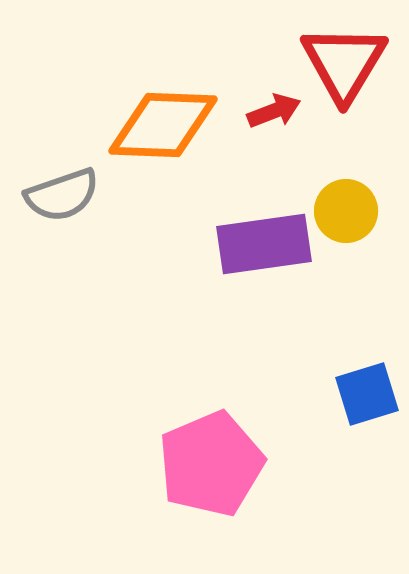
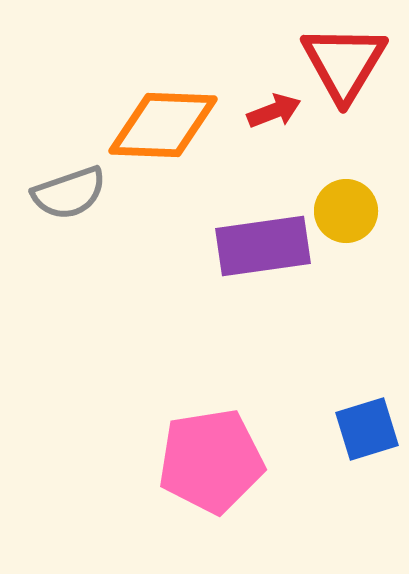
gray semicircle: moved 7 px right, 2 px up
purple rectangle: moved 1 px left, 2 px down
blue square: moved 35 px down
pink pentagon: moved 3 px up; rotated 14 degrees clockwise
